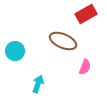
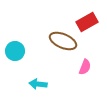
red rectangle: moved 1 px right, 8 px down
cyan arrow: rotated 102 degrees counterclockwise
